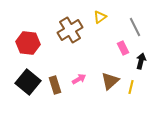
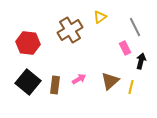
pink rectangle: moved 2 px right
brown rectangle: rotated 24 degrees clockwise
